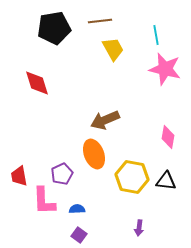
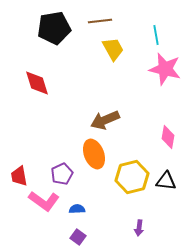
yellow hexagon: rotated 24 degrees counterclockwise
pink L-shape: rotated 52 degrees counterclockwise
purple square: moved 1 px left, 2 px down
